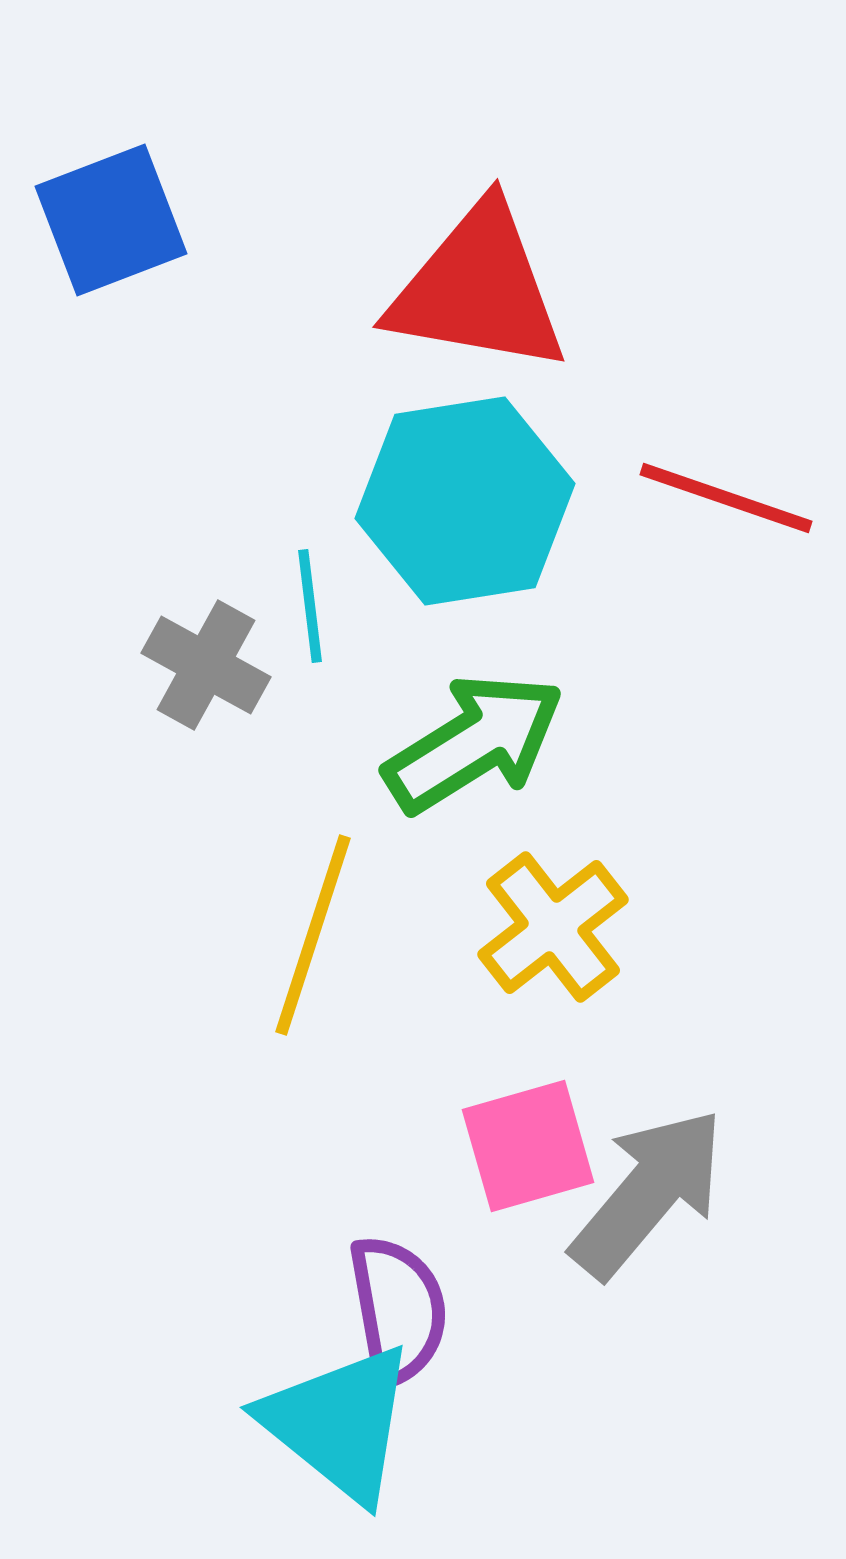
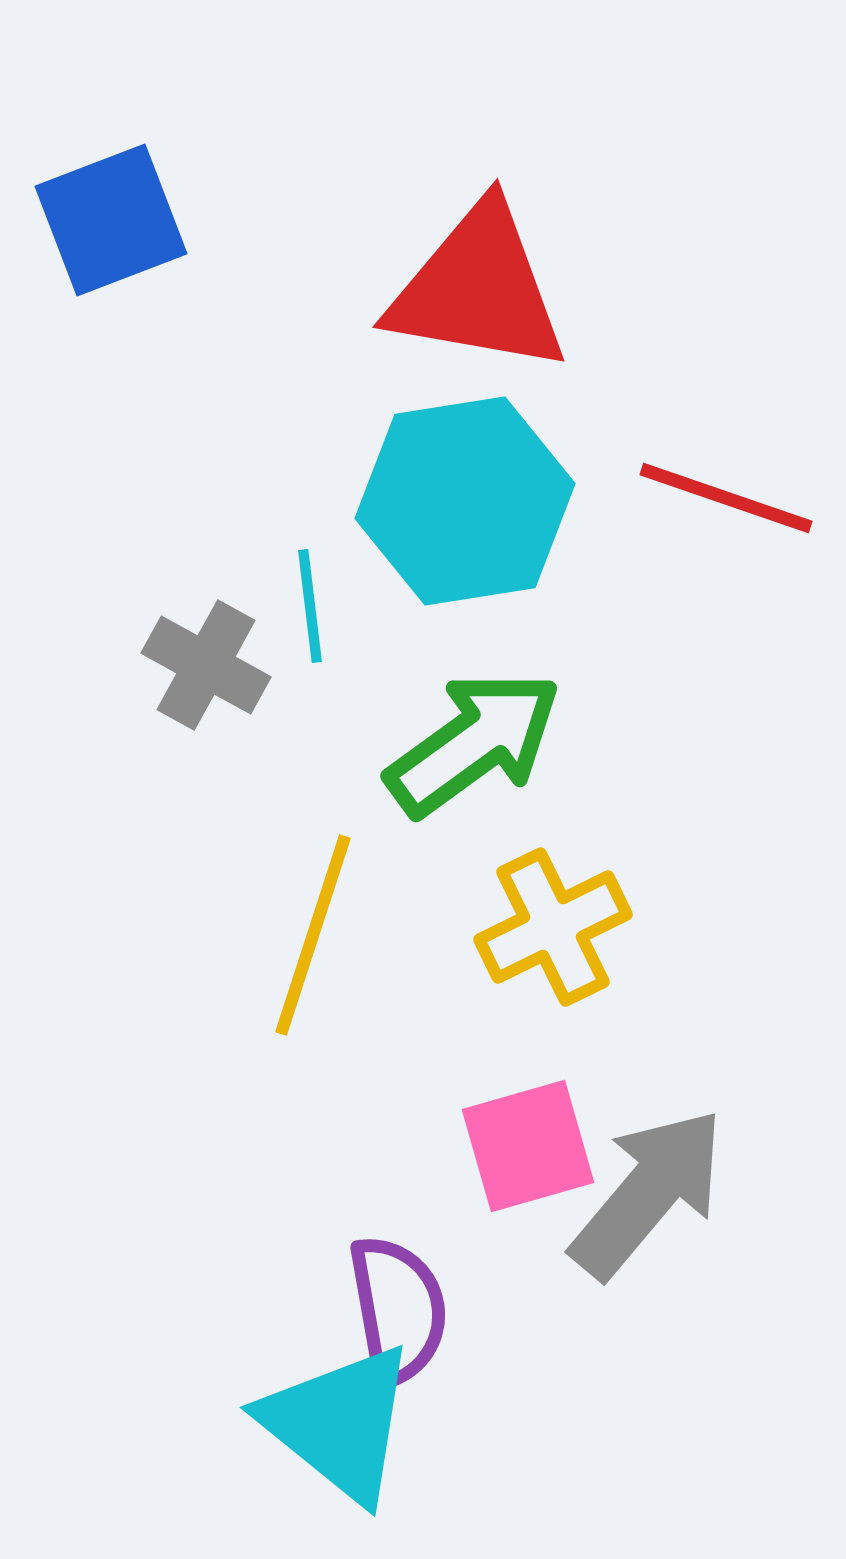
green arrow: rotated 4 degrees counterclockwise
yellow cross: rotated 12 degrees clockwise
